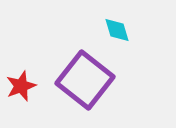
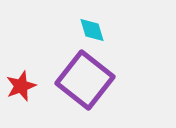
cyan diamond: moved 25 px left
